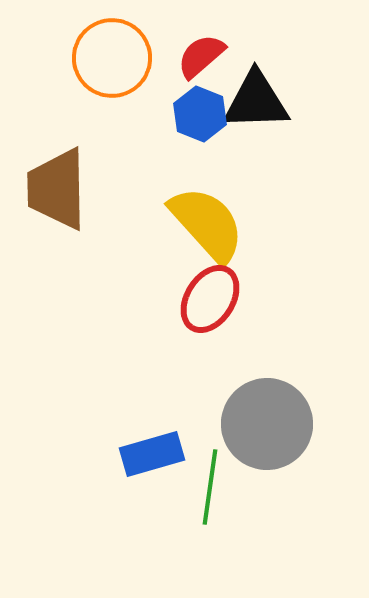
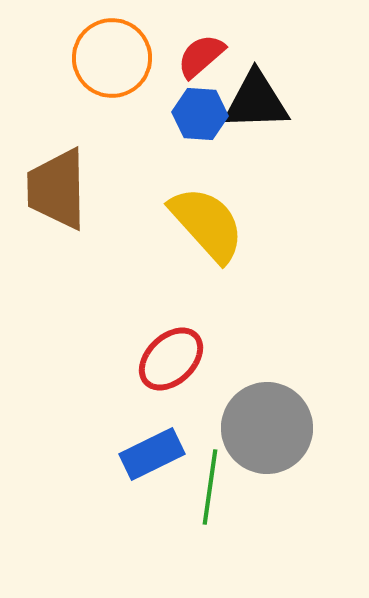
blue hexagon: rotated 18 degrees counterclockwise
red ellipse: moved 39 px left, 60 px down; rotated 14 degrees clockwise
gray circle: moved 4 px down
blue rectangle: rotated 10 degrees counterclockwise
